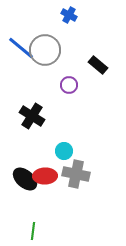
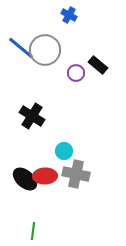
purple circle: moved 7 px right, 12 px up
